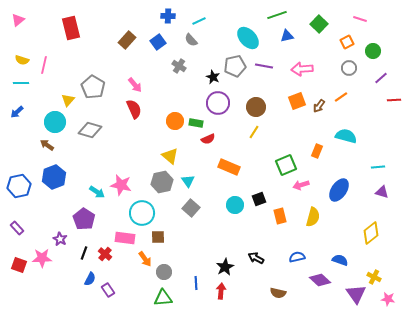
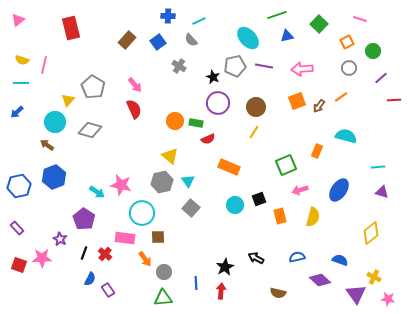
pink arrow at (301, 185): moved 1 px left, 5 px down
